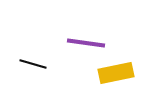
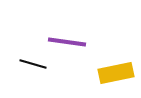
purple line: moved 19 px left, 1 px up
